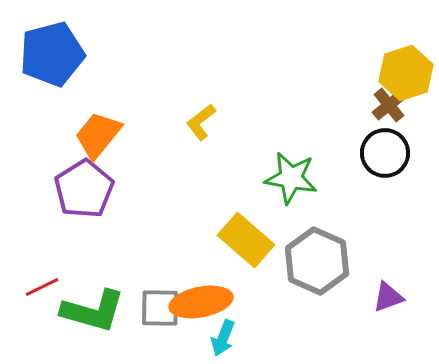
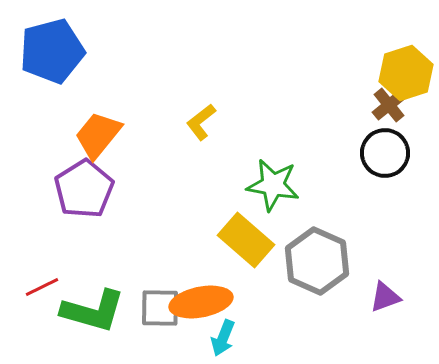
blue pentagon: moved 3 px up
green star: moved 18 px left, 7 px down
purple triangle: moved 3 px left
